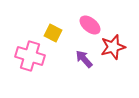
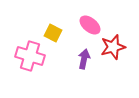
purple arrow: rotated 54 degrees clockwise
